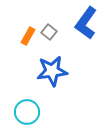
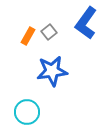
gray square: rotated 14 degrees clockwise
